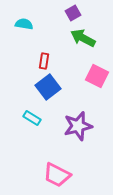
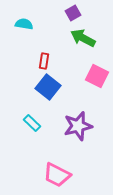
blue square: rotated 15 degrees counterclockwise
cyan rectangle: moved 5 px down; rotated 12 degrees clockwise
